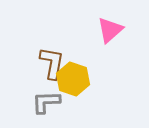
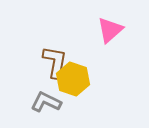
brown L-shape: moved 3 px right, 1 px up
gray L-shape: rotated 28 degrees clockwise
